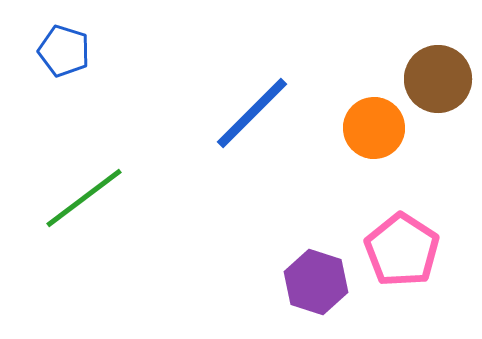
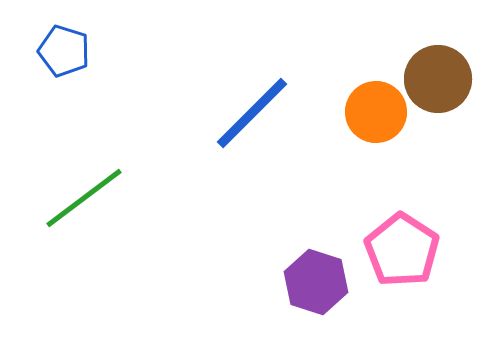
orange circle: moved 2 px right, 16 px up
